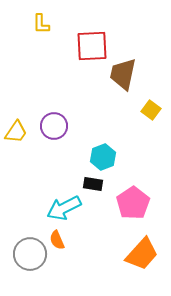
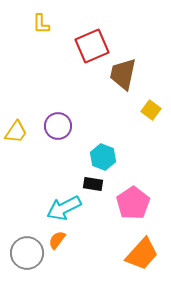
red square: rotated 20 degrees counterclockwise
purple circle: moved 4 px right
cyan hexagon: rotated 20 degrees counterclockwise
orange semicircle: rotated 60 degrees clockwise
gray circle: moved 3 px left, 1 px up
